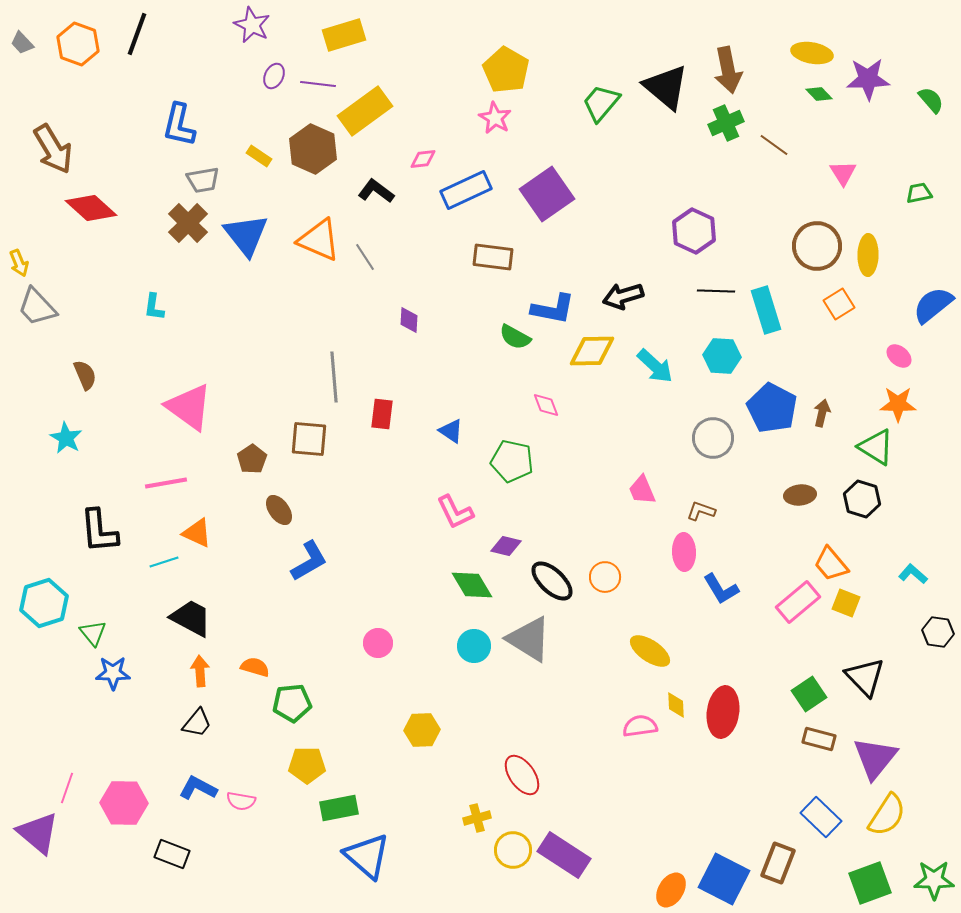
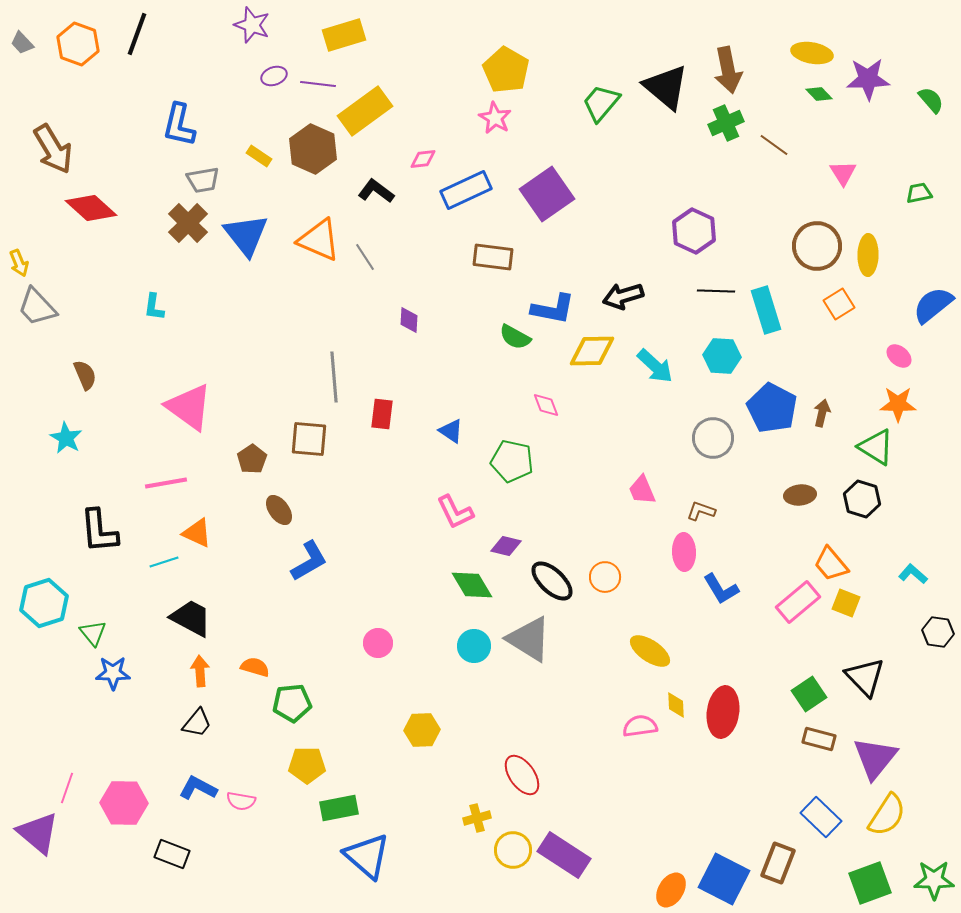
purple star at (252, 25): rotated 6 degrees counterclockwise
purple ellipse at (274, 76): rotated 45 degrees clockwise
